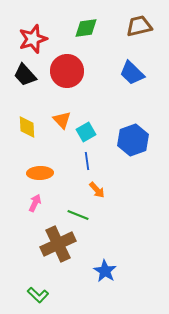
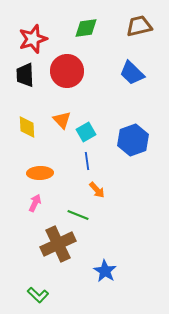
black trapezoid: rotated 40 degrees clockwise
